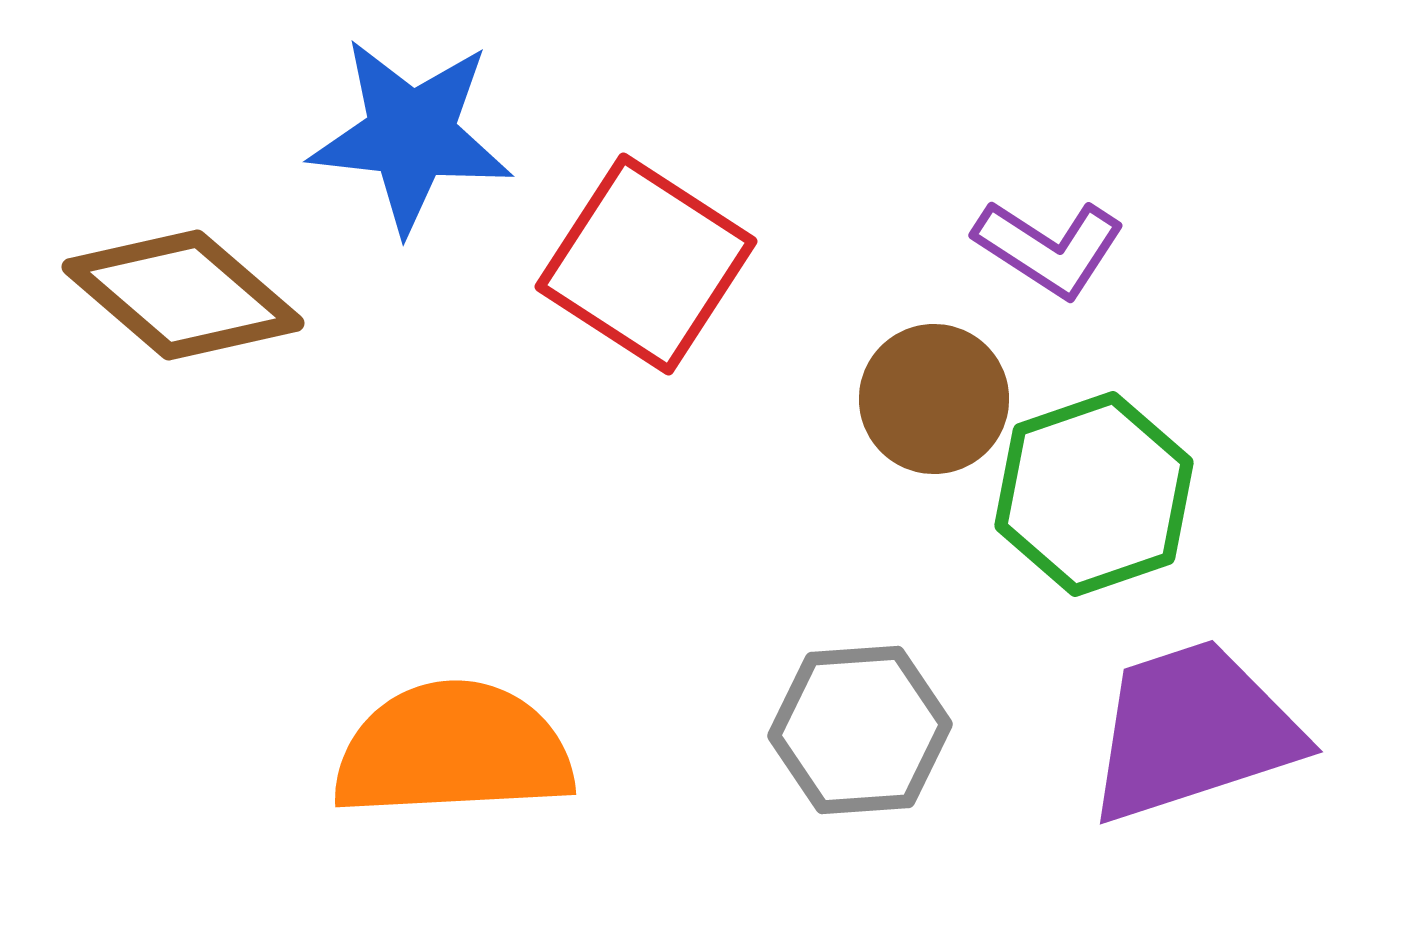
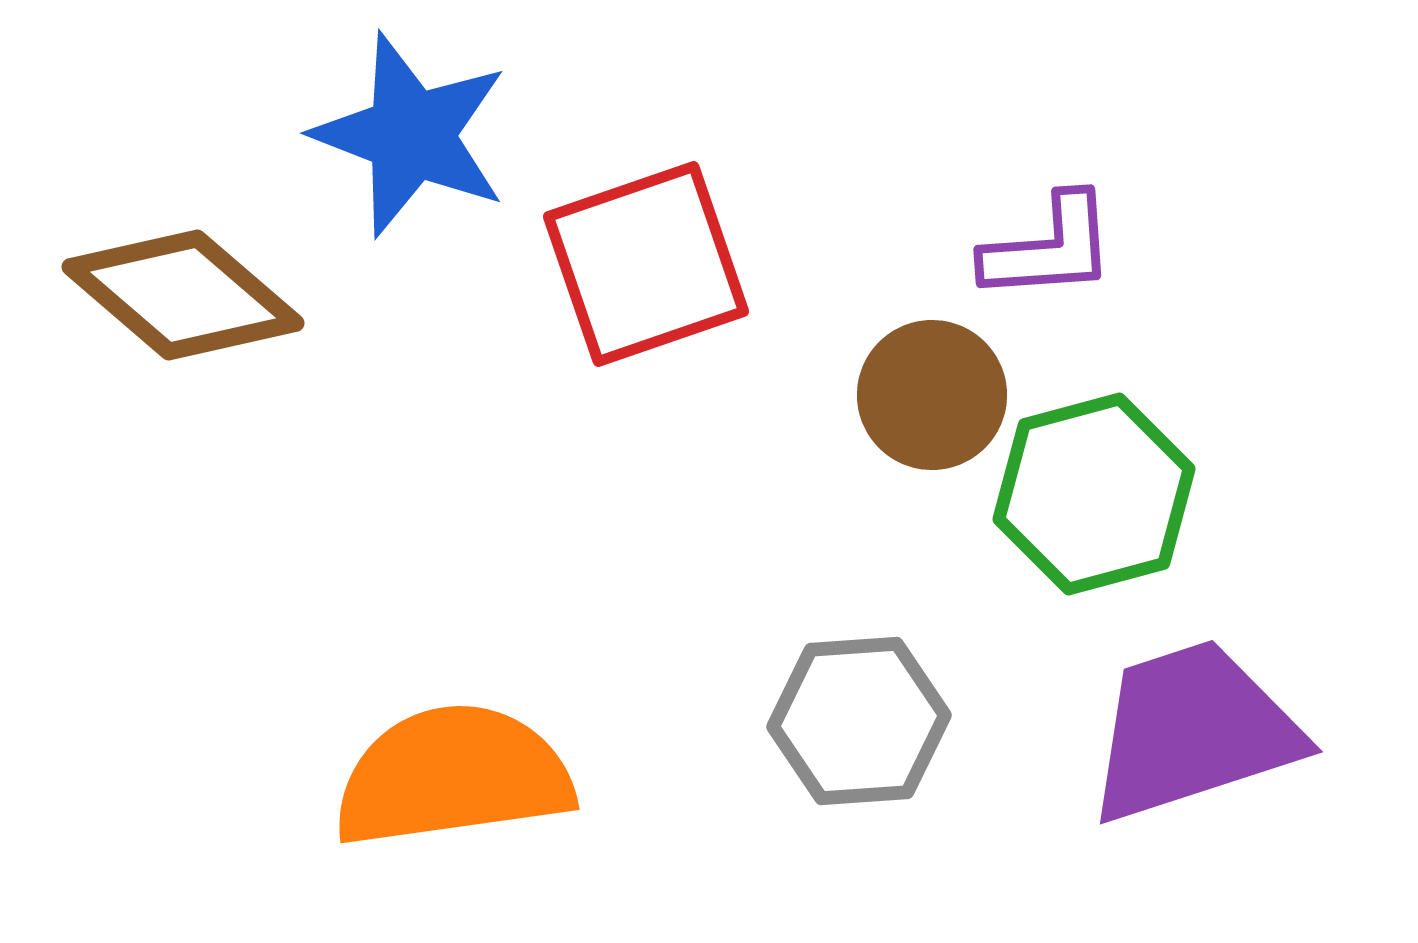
blue star: rotated 15 degrees clockwise
purple L-shape: rotated 37 degrees counterclockwise
red square: rotated 38 degrees clockwise
brown circle: moved 2 px left, 4 px up
green hexagon: rotated 4 degrees clockwise
gray hexagon: moved 1 px left, 9 px up
orange semicircle: moved 26 px down; rotated 5 degrees counterclockwise
